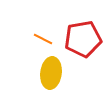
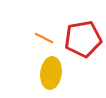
orange line: moved 1 px right, 1 px up
